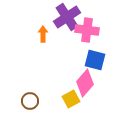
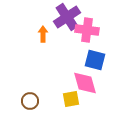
pink diamond: rotated 56 degrees counterclockwise
yellow square: rotated 18 degrees clockwise
